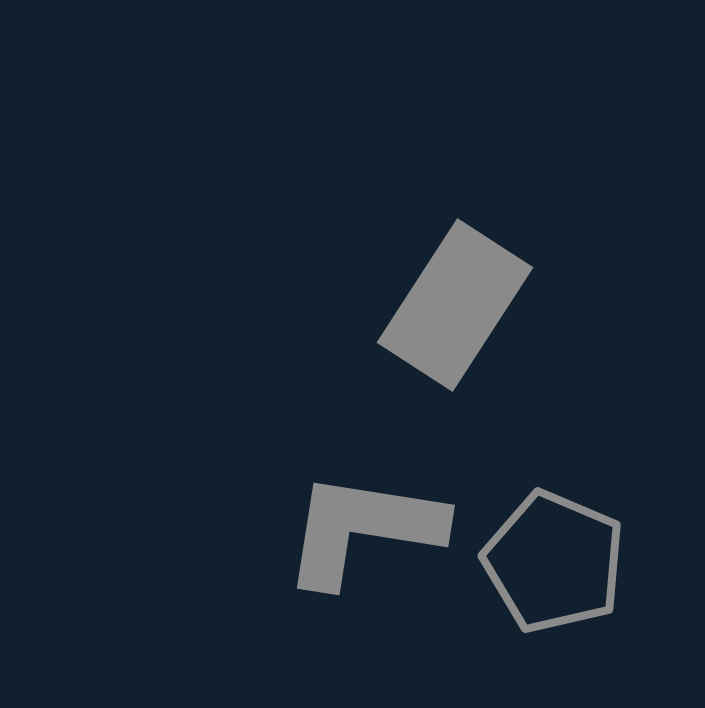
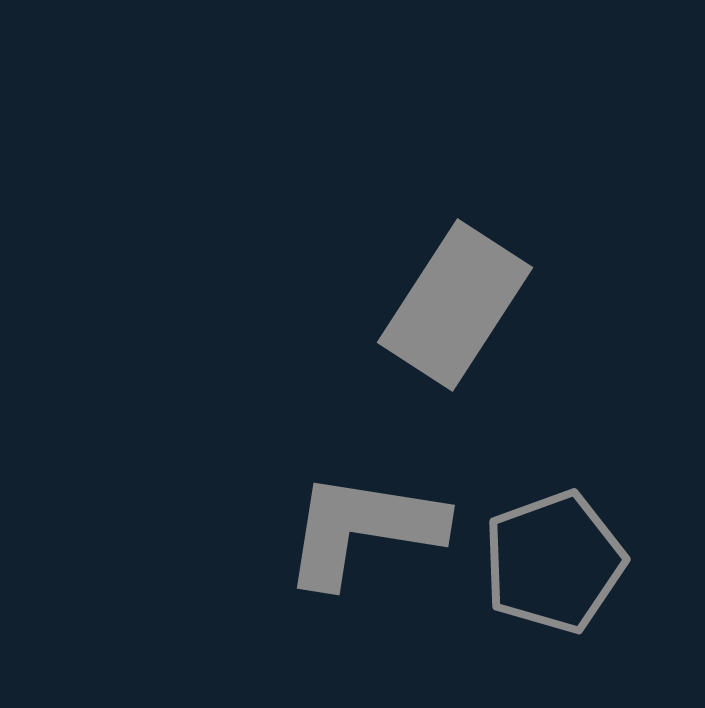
gray pentagon: rotated 29 degrees clockwise
